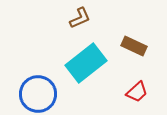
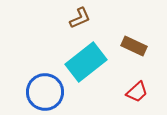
cyan rectangle: moved 1 px up
blue circle: moved 7 px right, 2 px up
